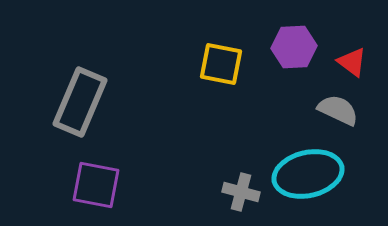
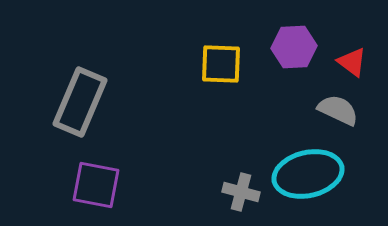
yellow square: rotated 9 degrees counterclockwise
